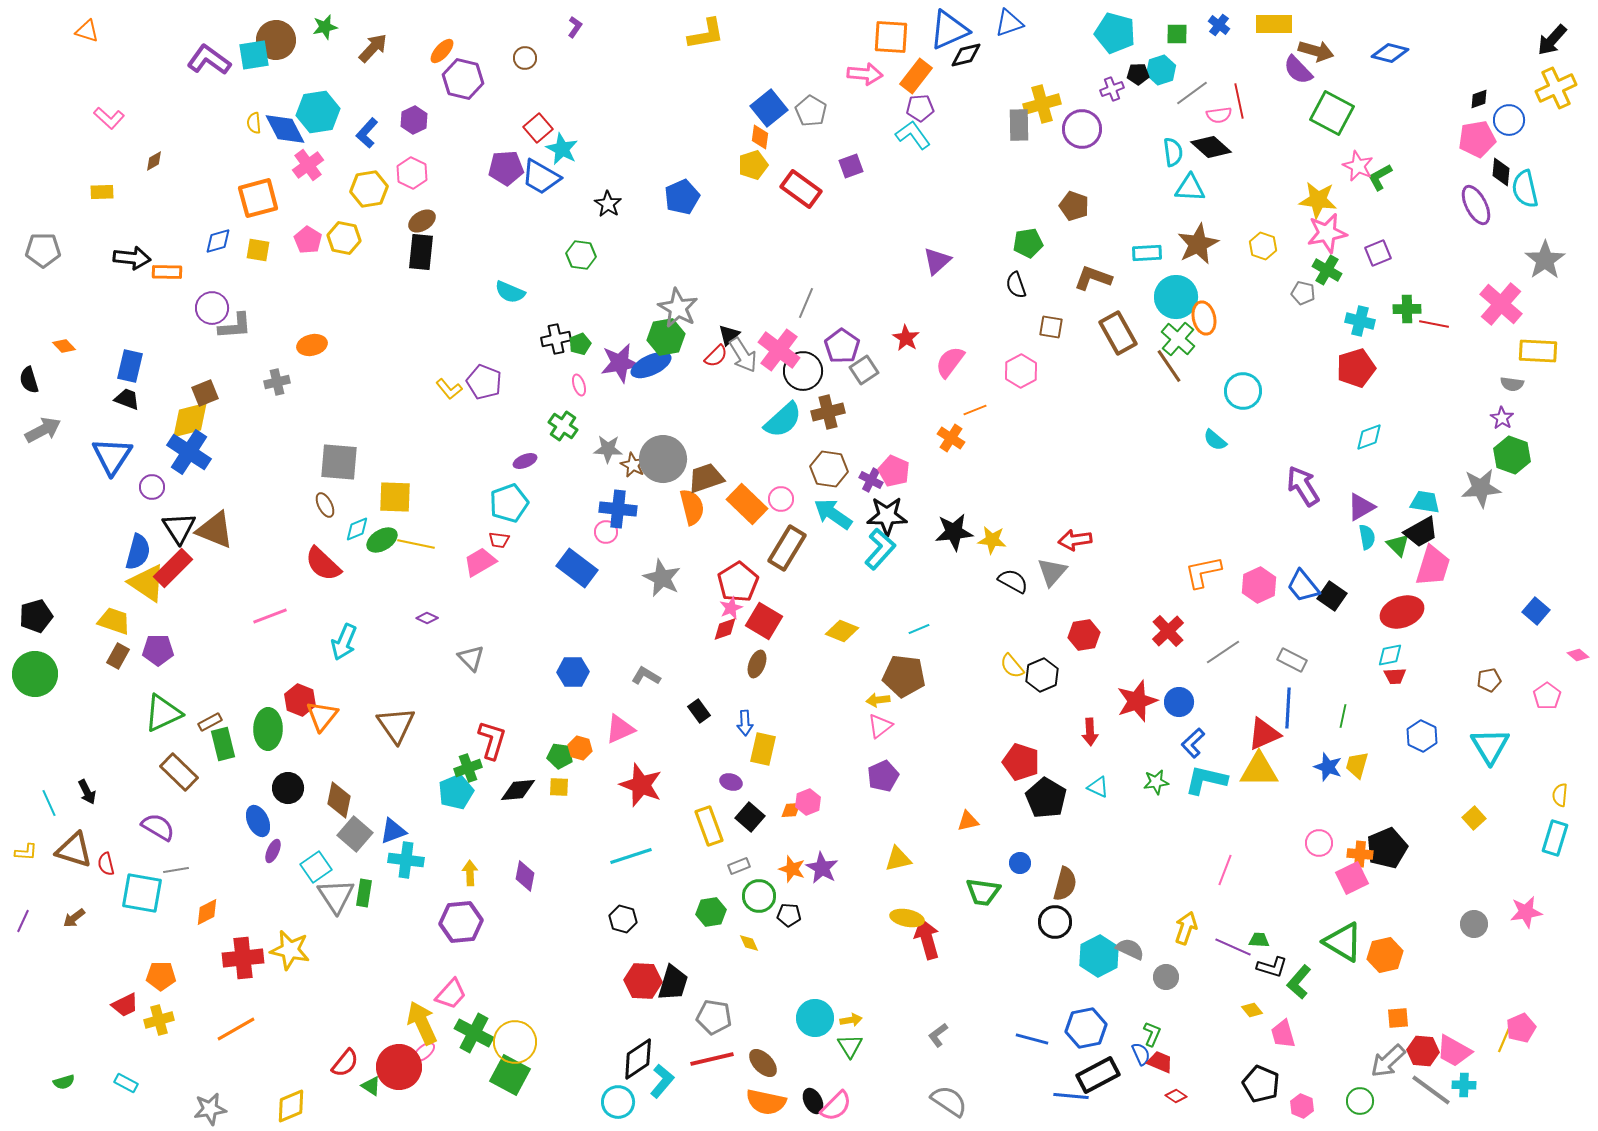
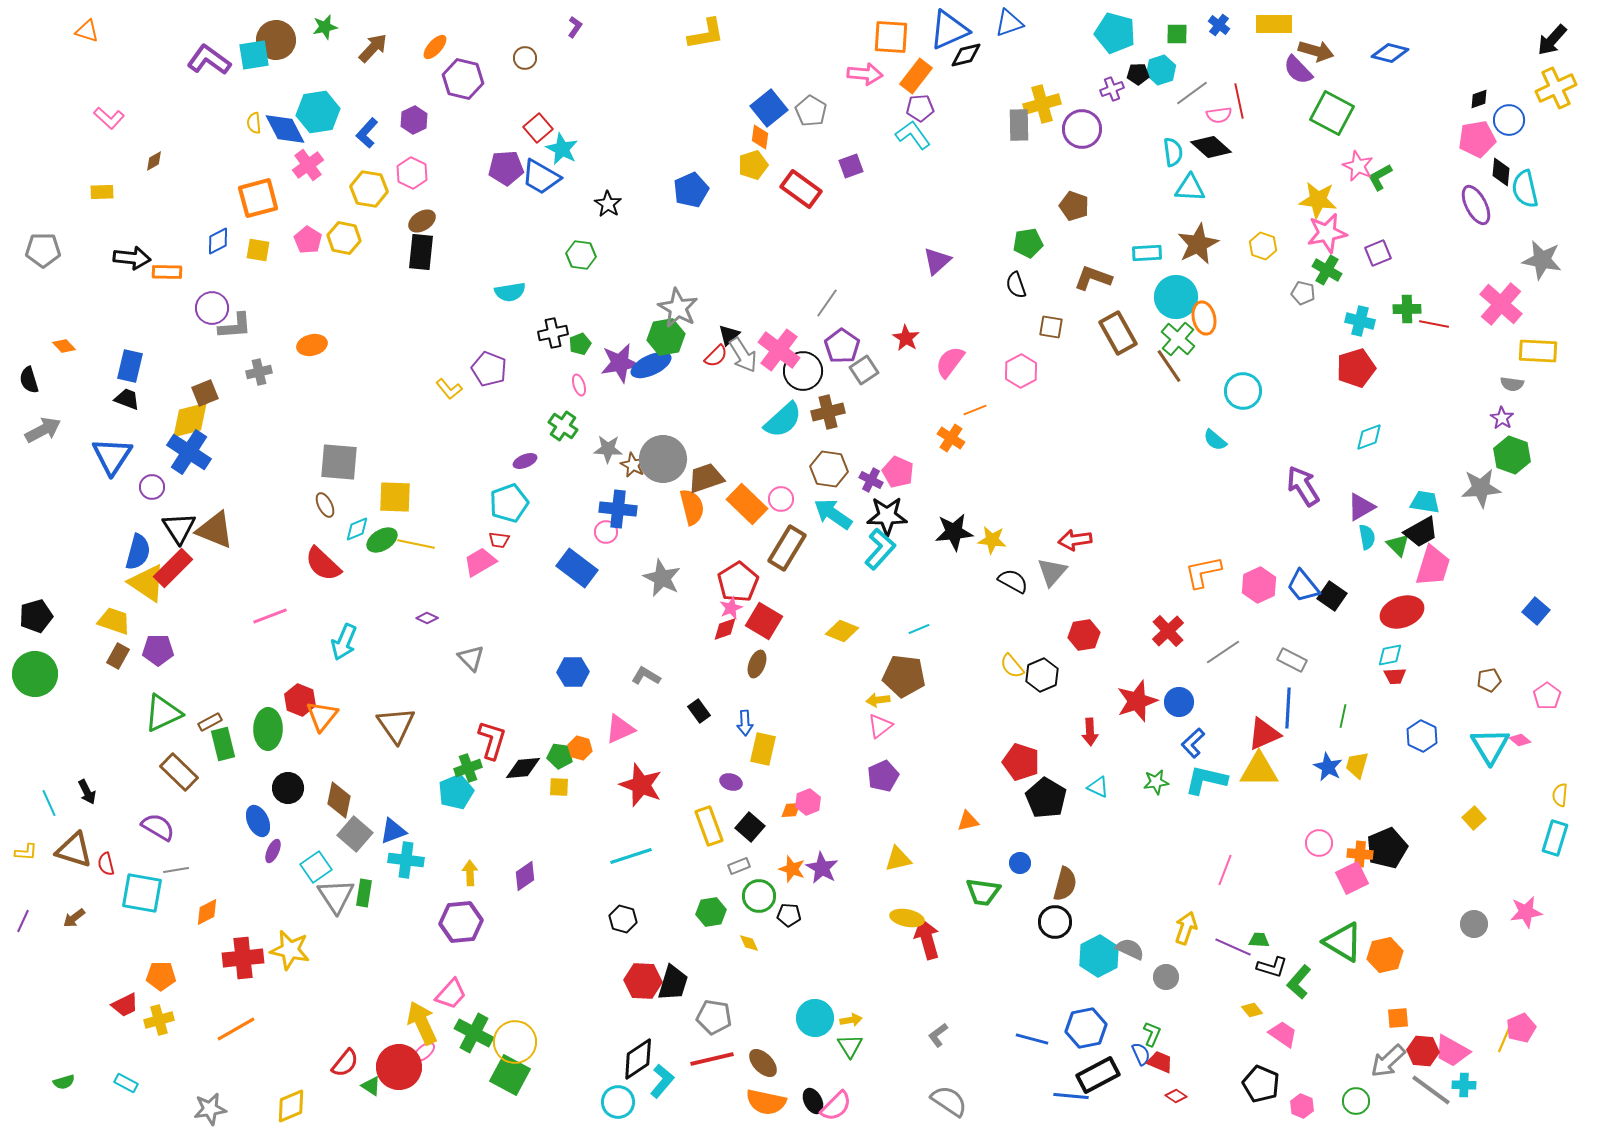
orange ellipse at (442, 51): moved 7 px left, 4 px up
yellow hexagon at (369, 189): rotated 18 degrees clockwise
blue pentagon at (682, 197): moved 9 px right, 7 px up
blue diamond at (218, 241): rotated 12 degrees counterclockwise
gray star at (1545, 260): moved 3 px left; rotated 27 degrees counterclockwise
cyan semicircle at (510, 292): rotated 32 degrees counterclockwise
gray line at (806, 303): moved 21 px right; rotated 12 degrees clockwise
black cross at (556, 339): moved 3 px left, 6 px up
gray cross at (277, 382): moved 18 px left, 10 px up
purple pentagon at (484, 382): moved 5 px right, 13 px up
pink pentagon at (894, 471): moved 4 px right, 1 px down
pink diamond at (1578, 655): moved 58 px left, 85 px down
blue star at (1328, 767): rotated 8 degrees clockwise
black diamond at (518, 790): moved 5 px right, 22 px up
black square at (750, 817): moved 10 px down
purple diamond at (525, 876): rotated 44 degrees clockwise
pink trapezoid at (1283, 1034): rotated 140 degrees clockwise
pink trapezoid at (1454, 1051): moved 2 px left
green circle at (1360, 1101): moved 4 px left
